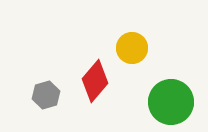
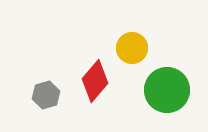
green circle: moved 4 px left, 12 px up
